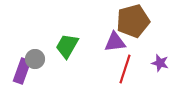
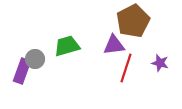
brown pentagon: rotated 12 degrees counterclockwise
purple triangle: moved 1 px left, 3 px down
green trapezoid: rotated 44 degrees clockwise
red line: moved 1 px right, 1 px up
